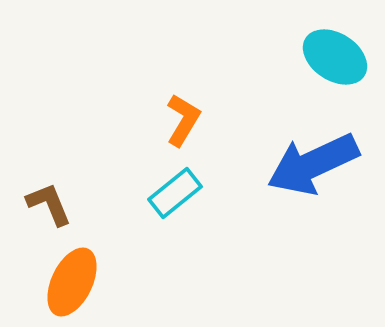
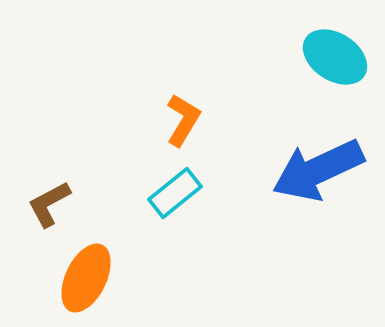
blue arrow: moved 5 px right, 6 px down
brown L-shape: rotated 96 degrees counterclockwise
orange ellipse: moved 14 px right, 4 px up
